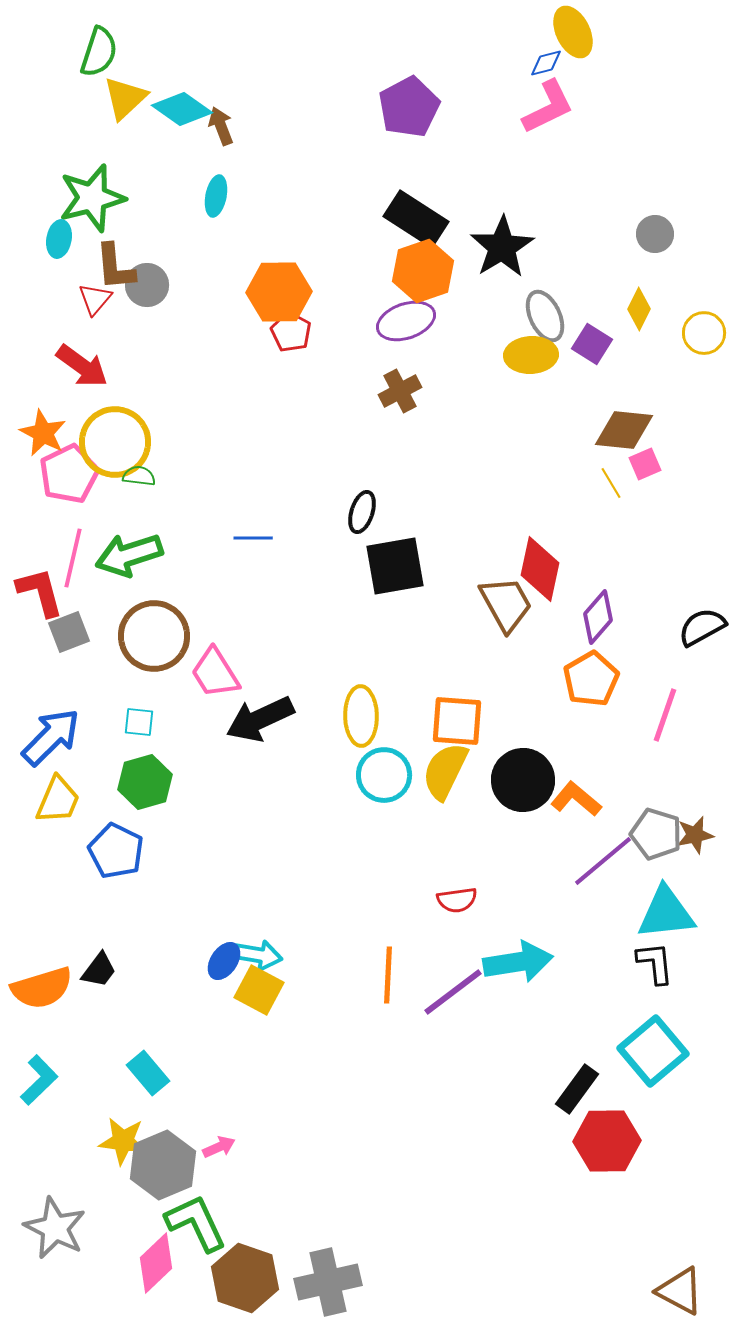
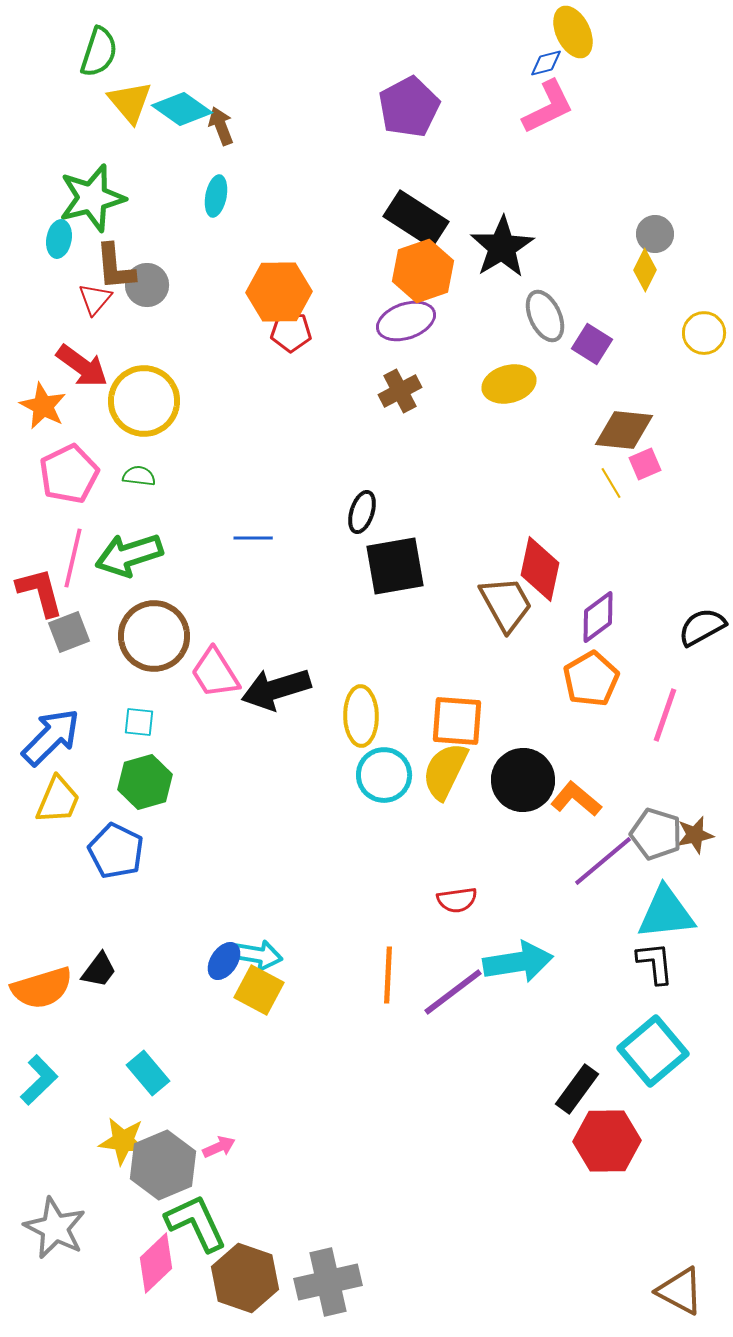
yellow triangle at (125, 98): moved 5 px right, 4 px down; rotated 27 degrees counterclockwise
yellow diamond at (639, 309): moved 6 px right, 39 px up
red pentagon at (291, 332): rotated 27 degrees counterclockwise
yellow ellipse at (531, 355): moved 22 px left, 29 px down; rotated 12 degrees counterclockwise
orange star at (43, 433): moved 27 px up
yellow circle at (115, 442): moved 29 px right, 41 px up
purple diamond at (598, 617): rotated 12 degrees clockwise
black arrow at (260, 719): moved 16 px right, 30 px up; rotated 8 degrees clockwise
